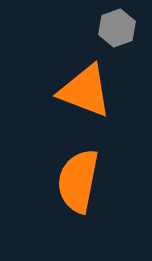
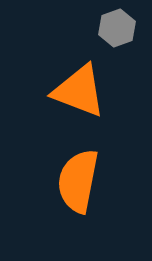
orange triangle: moved 6 px left
